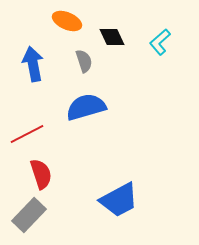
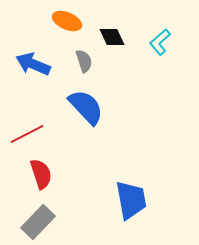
blue arrow: rotated 56 degrees counterclockwise
blue semicircle: rotated 63 degrees clockwise
blue trapezoid: moved 12 px right; rotated 72 degrees counterclockwise
gray rectangle: moved 9 px right, 7 px down
